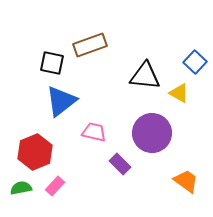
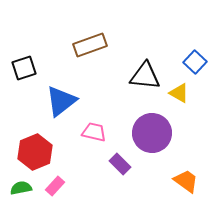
black square: moved 28 px left, 5 px down; rotated 30 degrees counterclockwise
